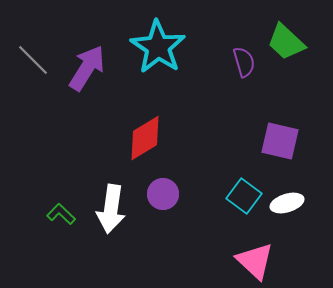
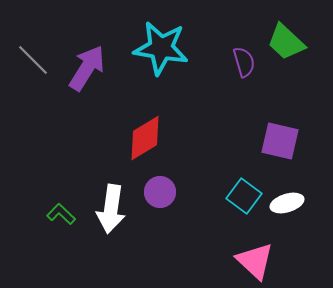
cyan star: moved 3 px right, 1 px down; rotated 24 degrees counterclockwise
purple circle: moved 3 px left, 2 px up
